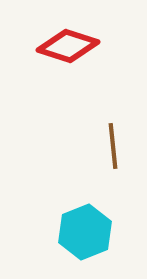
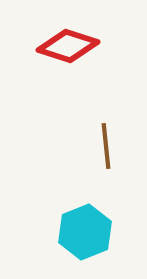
brown line: moved 7 px left
